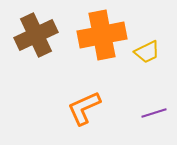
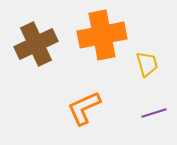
brown cross: moved 9 px down
yellow trapezoid: moved 12 px down; rotated 80 degrees counterclockwise
